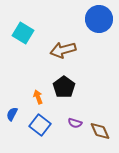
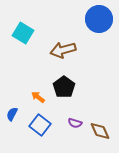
orange arrow: rotated 32 degrees counterclockwise
